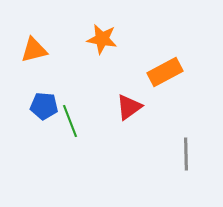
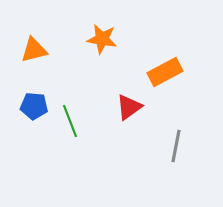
blue pentagon: moved 10 px left
gray line: moved 10 px left, 8 px up; rotated 12 degrees clockwise
